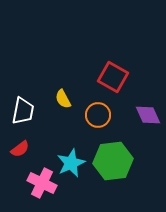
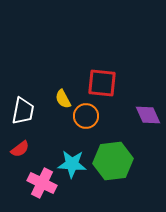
red square: moved 11 px left, 6 px down; rotated 24 degrees counterclockwise
orange circle: moved 12 px left, 1 px down
cyan star: moved 1 px right, 1 px down; rotated 28 degrees clockwise
